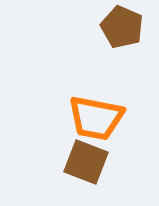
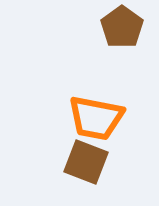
brown pentagon: rotated 12 degrees clockwise
